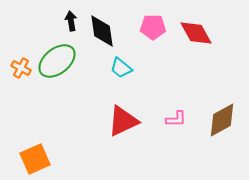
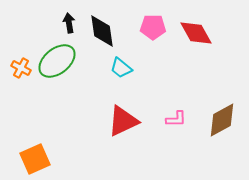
black arrow: moved 2 px left, 2 px down
